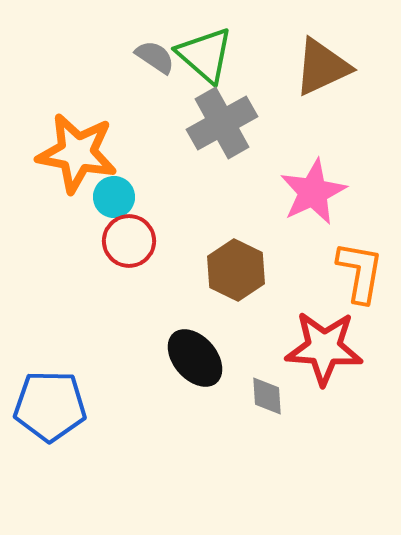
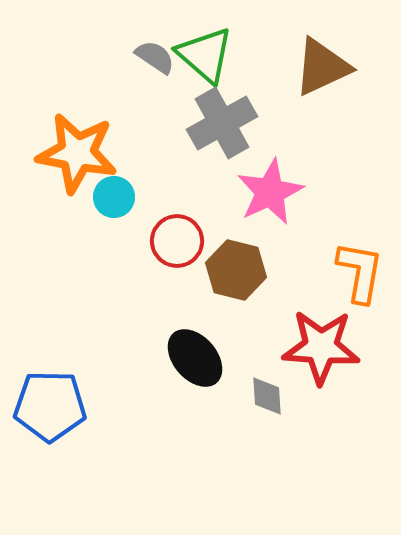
pink star: moved 43 px left
red circle: moved 48 px right
brown hexagon: rotated 12 degrees counterclockwise
red star: moved 3 px left, 1 px up
